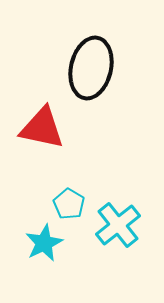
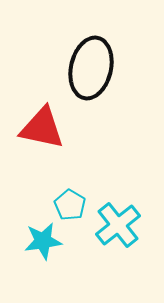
cyan pentagon: moved 1 px right, 1 px down
cyan star: moved 1 px left, 2 px up; rotated 18 degrees clockwise
